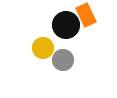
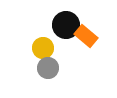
orange rectangle: moved 21 px down; rotated 25 degrees counterclockwise
gray circle: moved 15 px left, 8 px down
